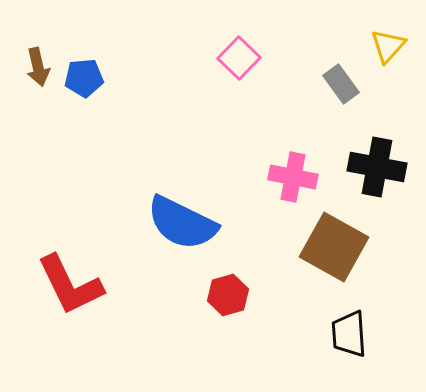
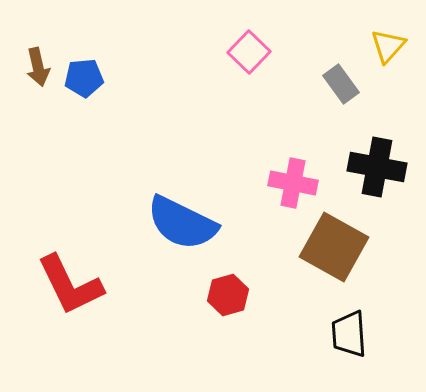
pink square: moved 10 px right, 6 px up
pink cross: moved 6 px down
